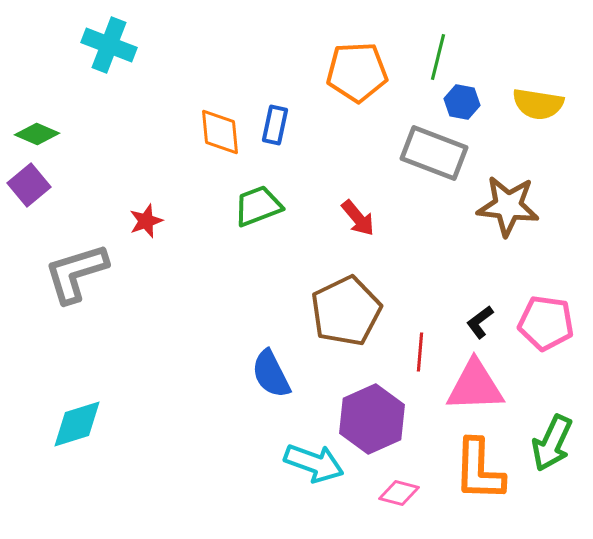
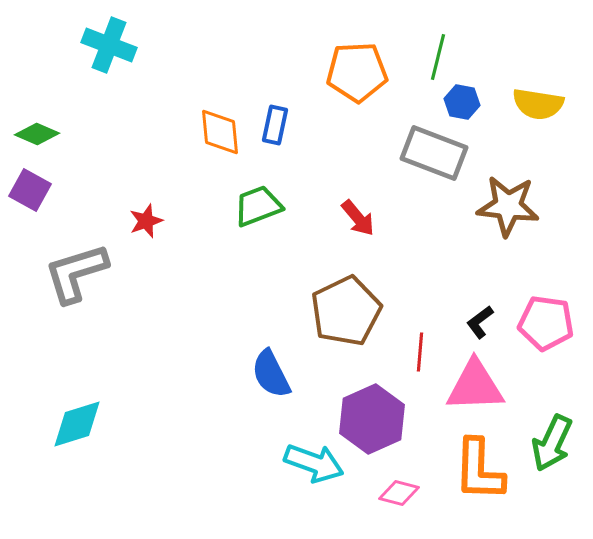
purple square: moved 1 px right, 5 px down; rotated 21 degrees counterclockwise
